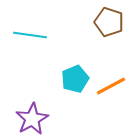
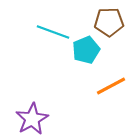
brown pentagon: rotated 20 degrees counterclockwise
cyan line: moved 23 px right, 3 px up; rotated 12 degrees clockwise
cyan pentagon: moved 11 px right, 29 px up
